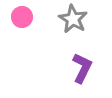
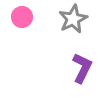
gray star: rotated 16 degrees clockwise
